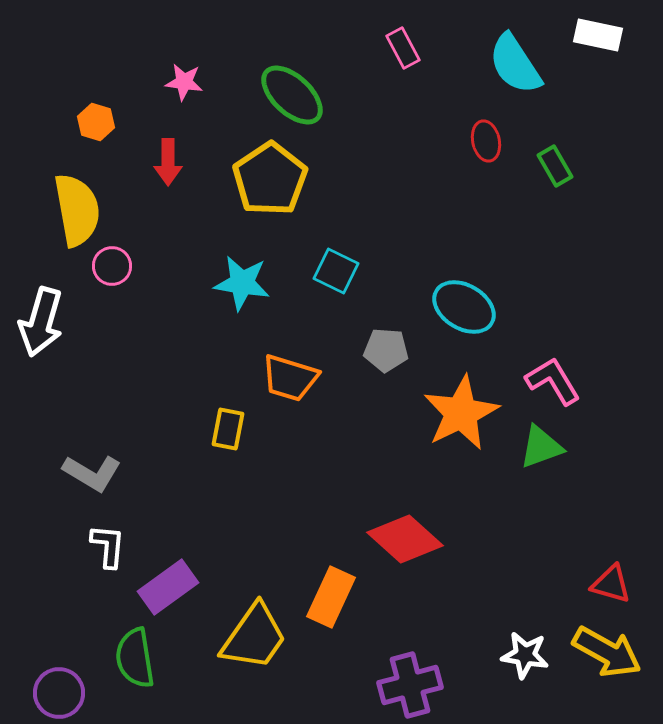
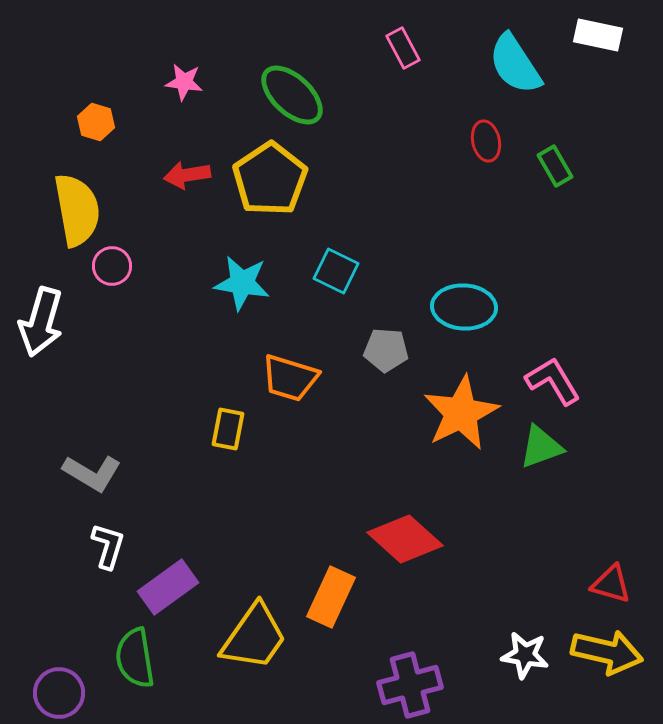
red arrow: moved 19 px right, 13 px down; rotated 81 degrees clockwise
cyan ellipse: rotated 28 degrees counterclockwise
white L-shape: rotated 12 degrees clockwise
yellow arrow: rotated 16 degrees counterclockwise
